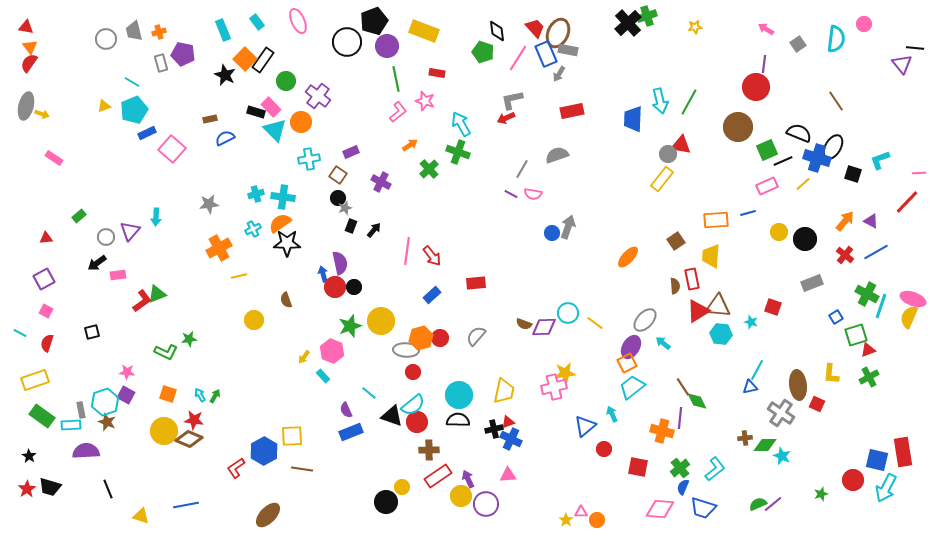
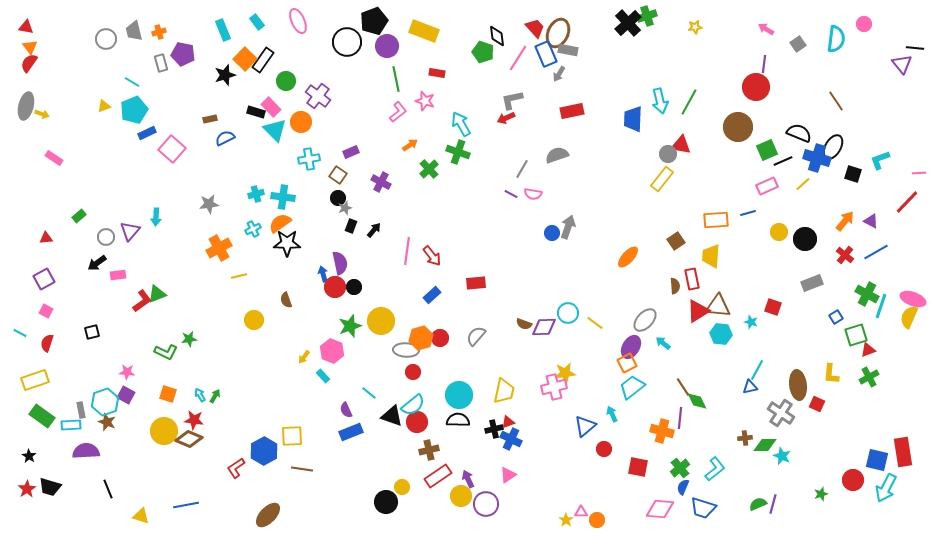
black diamond at (497, 31): moved 5 px down
black star at (225, 75): rotated 30 degrees clockwise
brown cross at (429, 450): rotated 12 degrees counterclockwise
pink triangle at (508, 475): rotated 30 degrees counterclockwise
purple line at (773, 504): rotated 36 degrees counterclockwise
